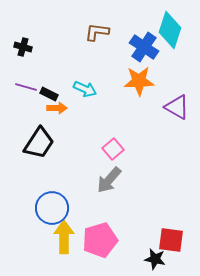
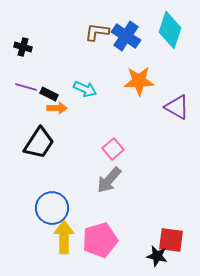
blue cross: moved 18 px left, 11 px up
black star: moved 2 px right, 3 px up
